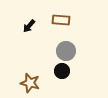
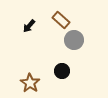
brown rectangle: rotated 36 degrees clockwise
gray circle: moved 8 px right, 11 px up
brown star: rotated 18 degrees clockwise
